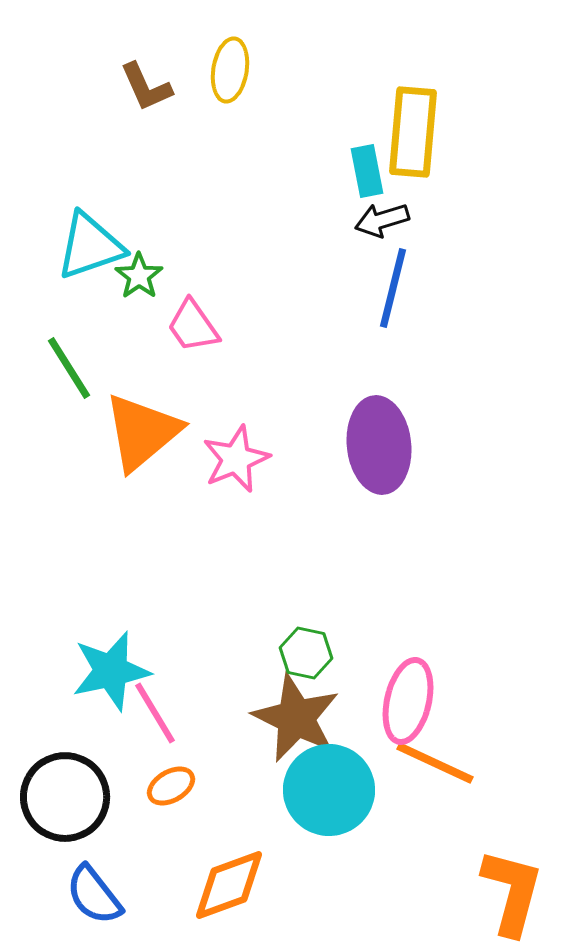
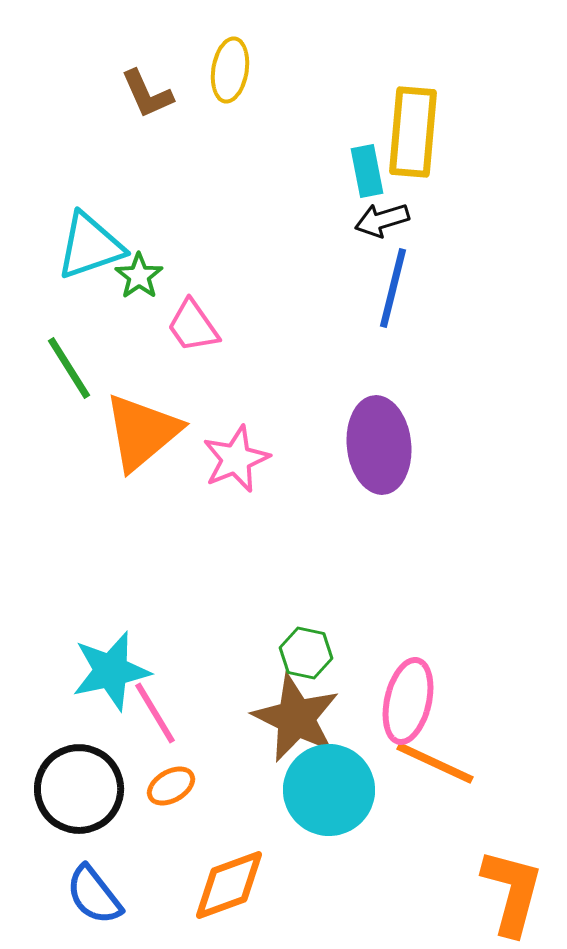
brown L-shape: moved 1 px right, 7 px down
black circle: moved 14 px right, 8 px up
